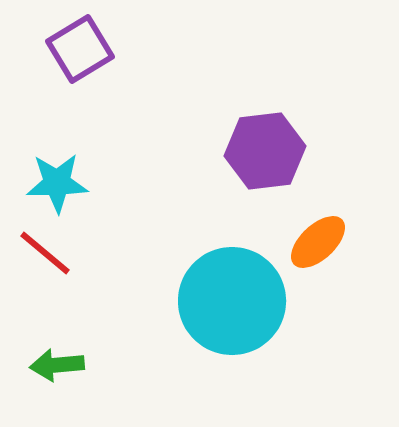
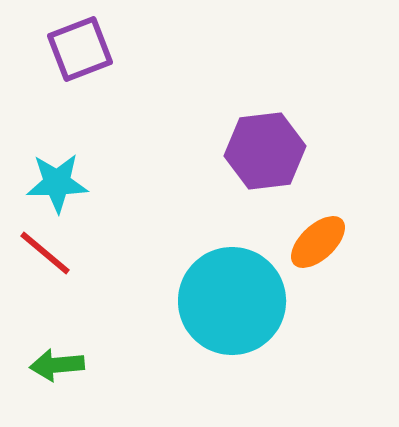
purple square: rotated 10 degrees clockwise
